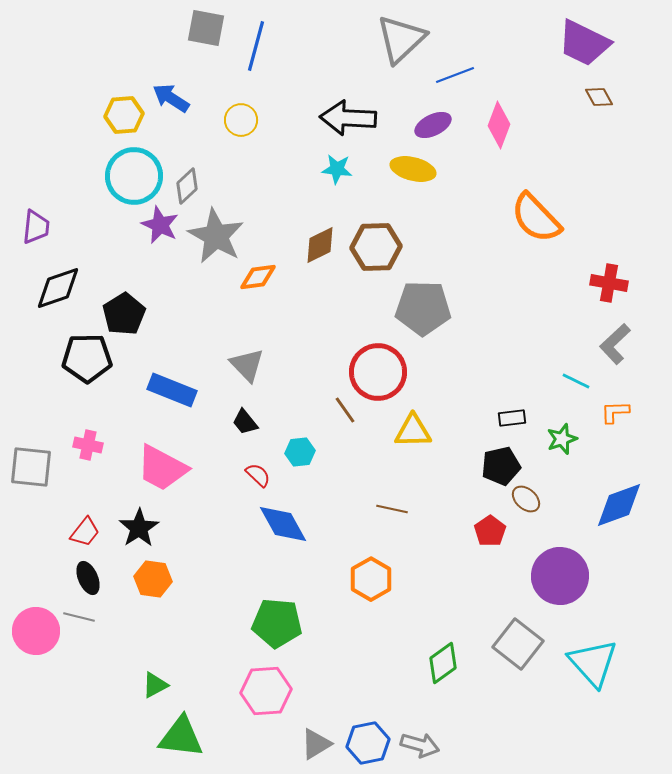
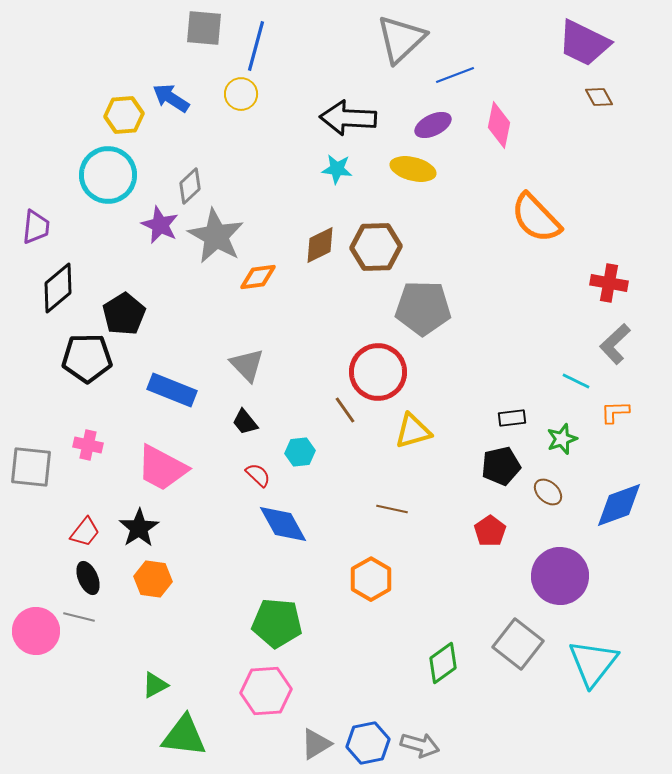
gray square at (206, 28): moved 2 px left; rotated 6 degrees counterclockwise
yellow circle at (241, 120): moved 26 px up
pink diamond at (499, 125): rotated 9 degrees counterclockwise
cyan circle at (134, 176): moved 26 px left, 1 px up
gray diamond at (187, 186): moved 3 px right
black diamond at (58, 288): rotated 21 degrees counterclockwise
yellow triangle at (413, 431): rotated 15 degrees counterclockwise
brown ellipse at (526, 499): moved 22 px right, 7 px up
cyan triangle at (593, 663): rotated 20 degrees clockwise
green triangle at (181, 737): moved 3 px right, 1 px up
